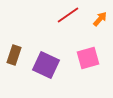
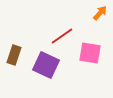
red line: moved 6 px left, 21 px down
orange arrow: moved 6 px up
pink square: moved 2 px right, 5 px up; rotated 25 degrees clockwise
